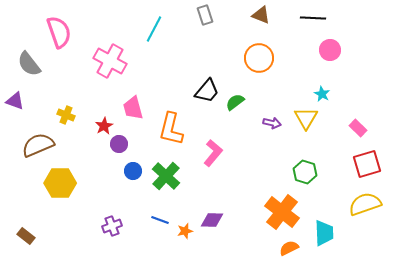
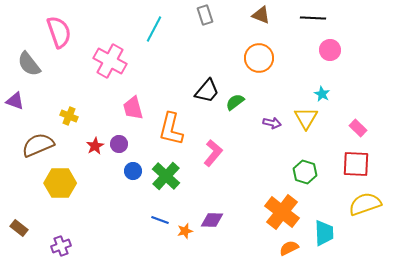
yellow cross: moved 3 px right, 1 px down
red star: moved 9 px left, 20 px down
red square: moved 11 px left; rotated 20 degrees clockwise
purple cross: moved 51 px left, 20 px down
brown rectangle: moved 7 px left, 8 px up
